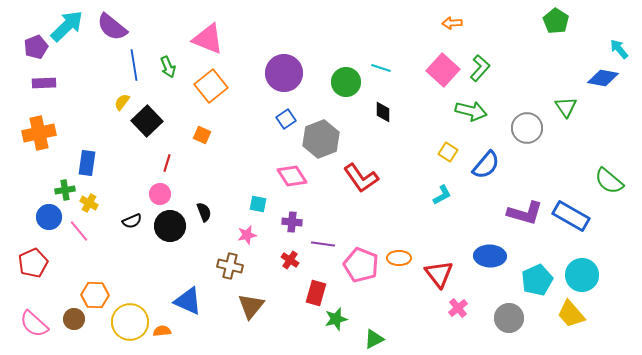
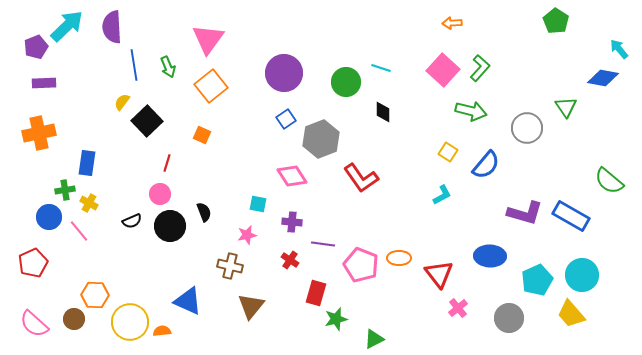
purple semicircle at (112, 27): rotated 48 degrees clockwise
pink triangle at (208, 39): rotated 44 degrees clockwise
